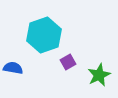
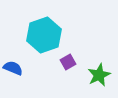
blue semicircle: rotated 12 degrees clockwise
